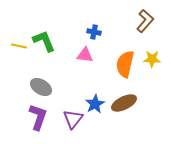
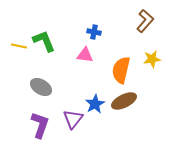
yellow star: rotated 12 degrees counterclockwise
orange semicircle: moved 4 px left, 6 px down
brown ellipse: moved 2 px up
purple L-shape: moved 2 px right, 8 px down
